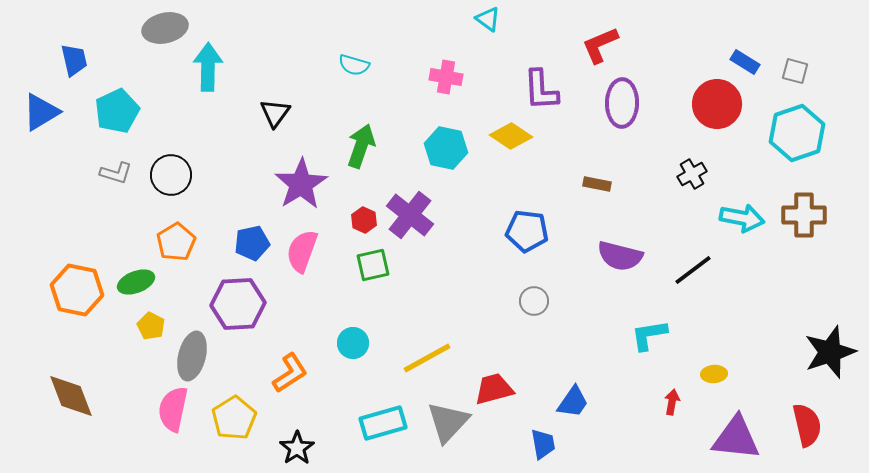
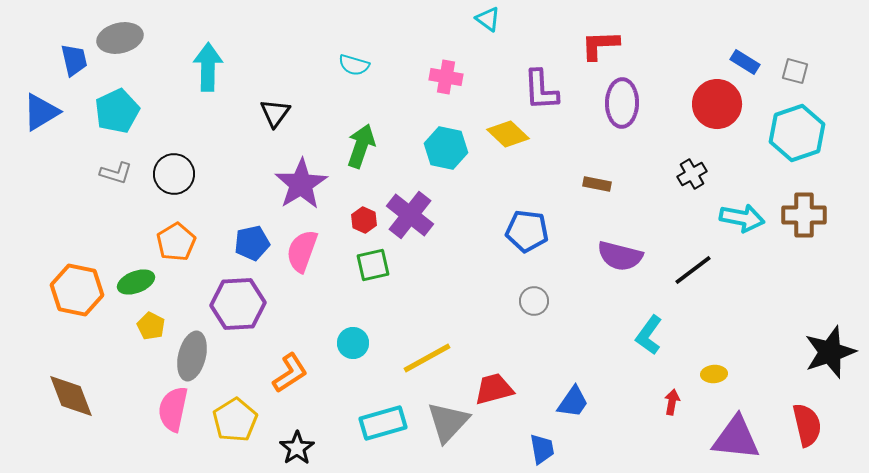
gray ellipse at (165, 28): moved 45 px left, 10 px down
red L-shape at (600, 45): rotated 21 degrees clockwise
yellow diamond at (511, 136): moved 3 px left, 2 px up; rotated 9 degrees clockwise
black circle at (171, 175): moved 3 px right, 1 px up
cyan L-shape at (649, 335): rotated 45 degrees counterclockwise
yellow pentagon at (234, 418): moved 1 px right, 2 px down
blue trapezoid at (543, 444): moved 1 px left, 5 px down
